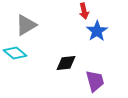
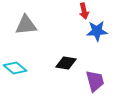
gray triangle: rotated 25 degrees clockwise
blue star: rotated 30 degrees clockwise
cyan diamond: moved 15 px down
black diamond: rotated 15 degrees clockwise
